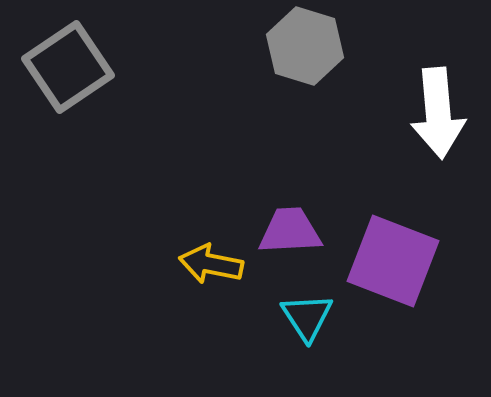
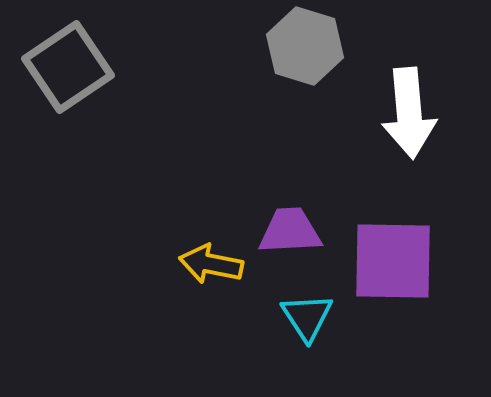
white arrow: moved 29 px left
purple square: rotated 20 degrees counterclockwise
